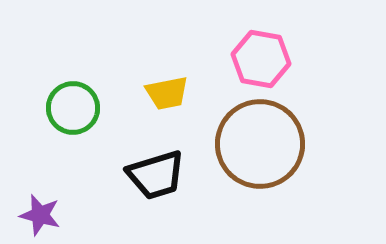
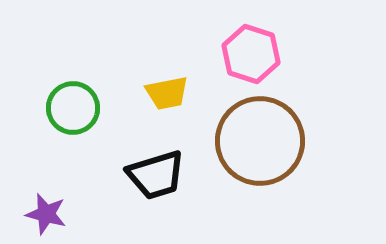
pink hexagon: moved 10 px left, 5 px up; rotated 8 degrees clockwise
brown circle: moved 3 px up
purple star: moved 6 px right, 1 px up
